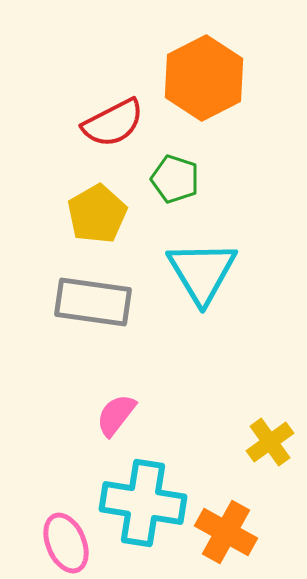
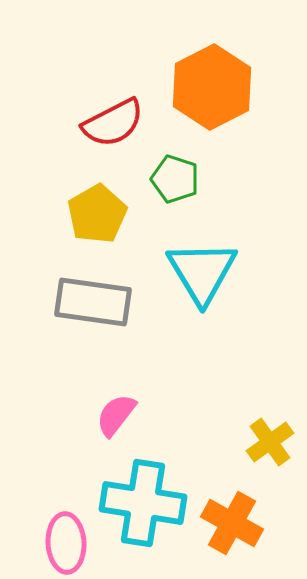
orange hexagon: moved 8 px right, 9 px down
orange cross: moved 6 px right, 9 px up
pink ellipse: rotated 20 degrees clockwise
